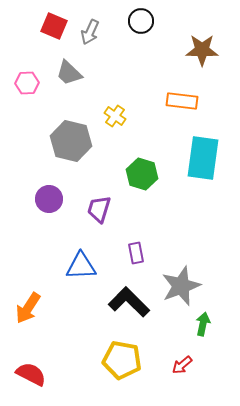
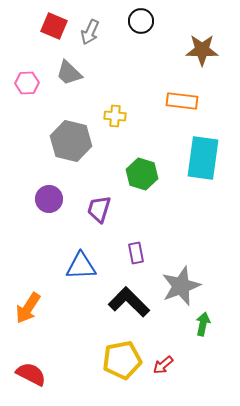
yellow cross: rotated 30 degrees counterclockwise
yellow pentagon: rotated 21 degrees counterclockwise
red arrow: moved 19 px left
